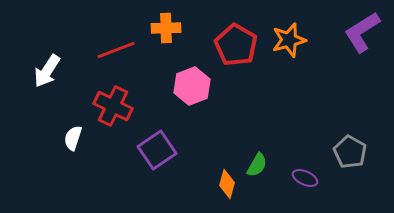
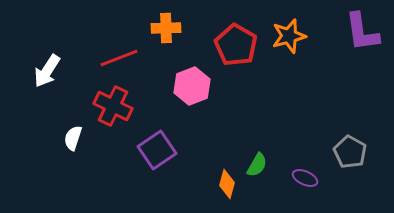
purple L-shape: rotated 66 degrees counterclockwise
orange star: moved 4 px up
red line: moved 3 px right, 8 px down
